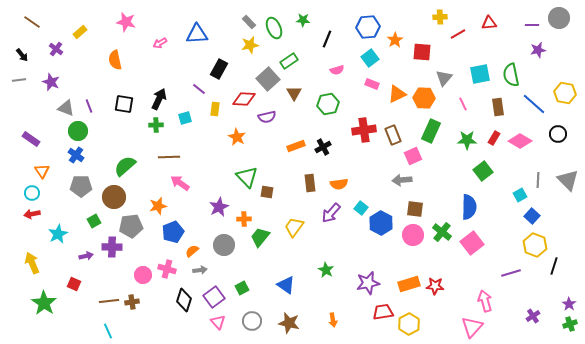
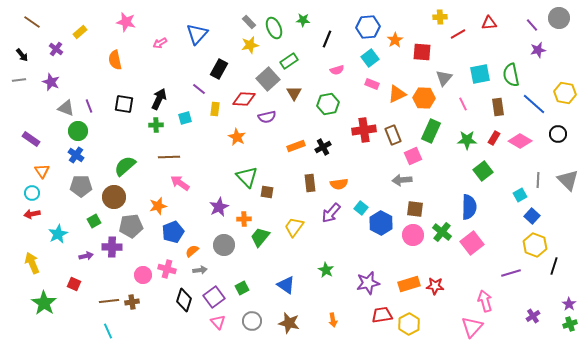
purple line at (532, 25): rotated 48 degrees clockwise
blue triangle at (197, 34): rotated 45 degrees counterclockwise
red trapezoid at (383, 312): moved 1 px left, 3 px down
